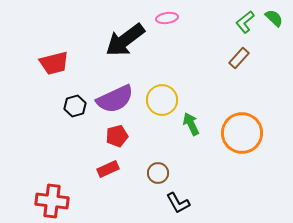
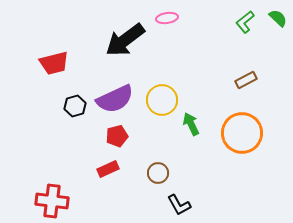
green semicircle: moved 4 px right
brown rectangle: moved 7 px right, 22 px down; rotated 20 degrees clockwise
black L-shape: moved 1 px right, 2 px down
